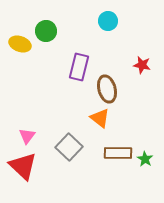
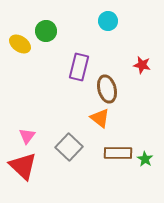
yellow ellipse: rotated 15 degrees clockwise
